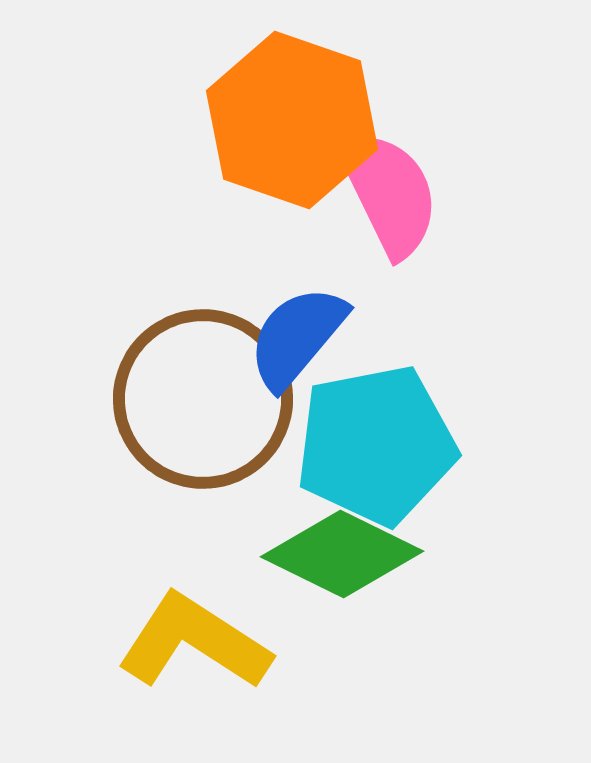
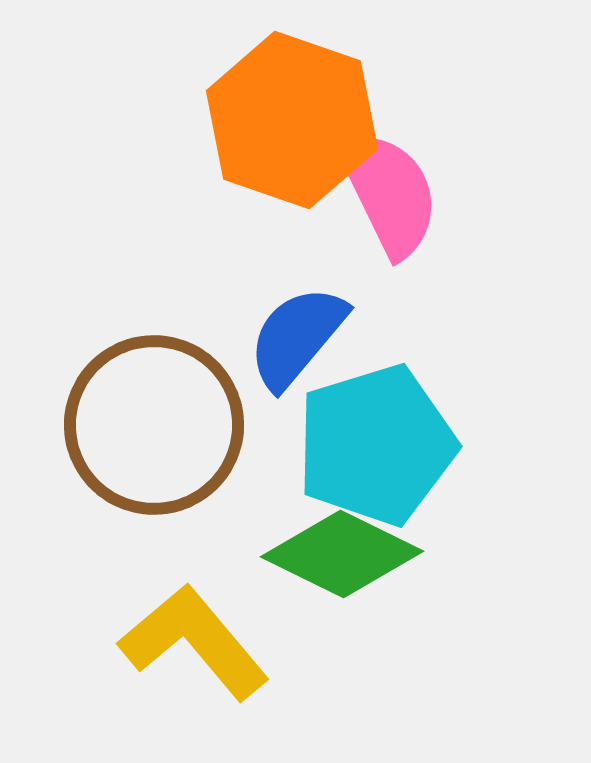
brown circle: moved 49 px left, 26 px down
cyan pentagon: rotated 6 degrees counterclockwise
yellow L-shape: rotated 17 degrees clockwise
